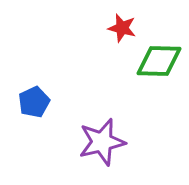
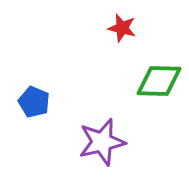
green diamond: moved 20 px down
blue pentagon: rotated 24 degrees counterclockwise
